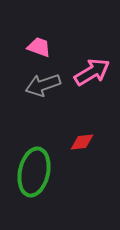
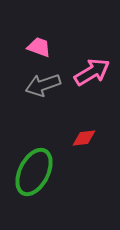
red diamond: moved 2 px right, 4 px up
green ellipse: rotated 15 degrees clockwise
